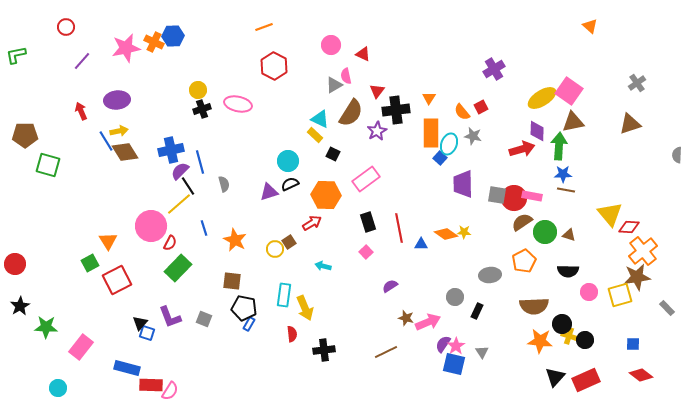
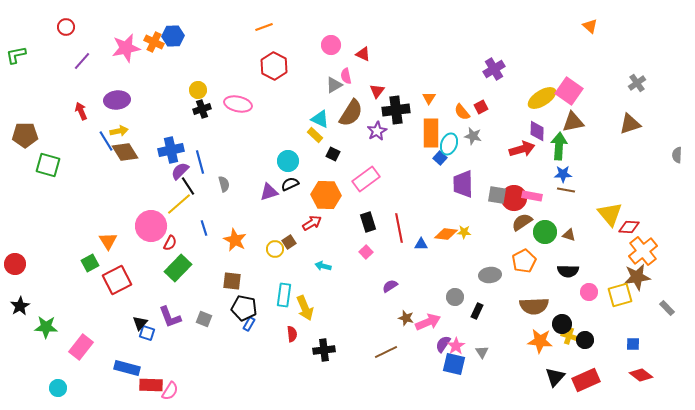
orange diamond at (446, 234): rotated 30 degrees counterclockwise
